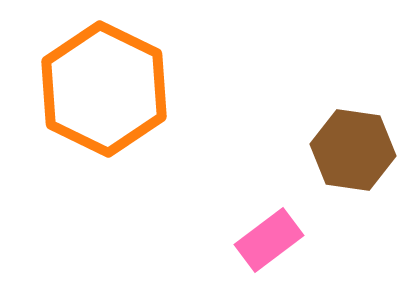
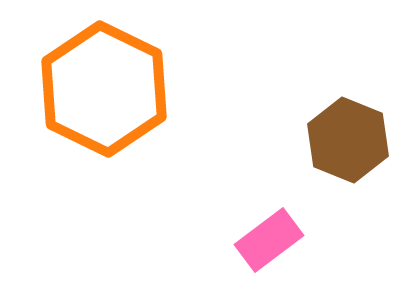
brown hexagon: moved 5 px left, 10 px up; rotated 14 degrees clockwise
